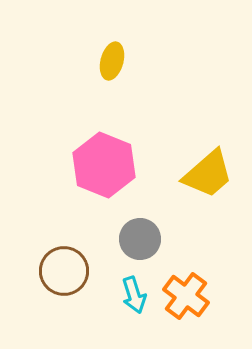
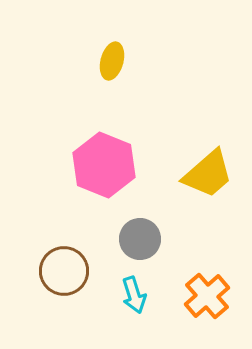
orange cross: moved 21 px right; rotated 12 degrees clockwise
